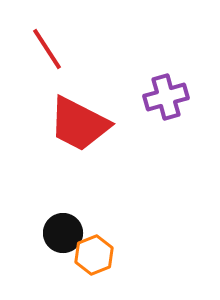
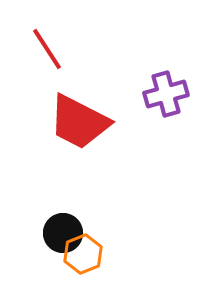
purple cross: moved 3 px up
red trapezoid: moved 2 px up
orange hexagon: moved 11 px left, 1 px up
